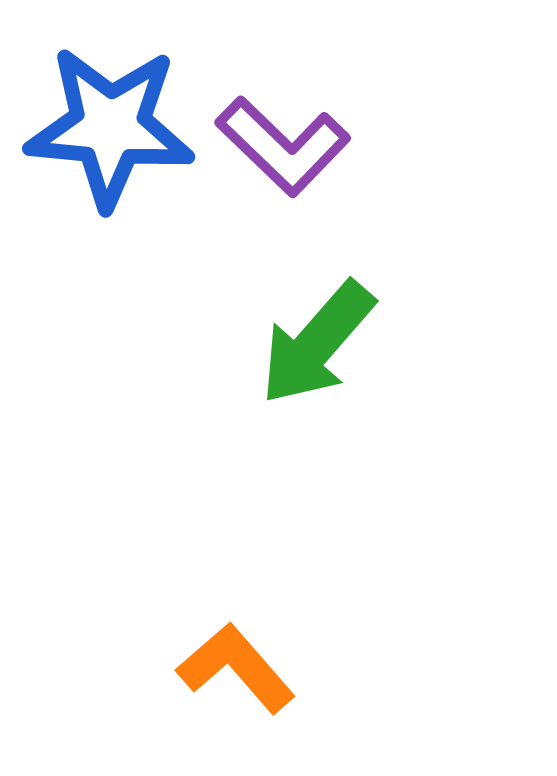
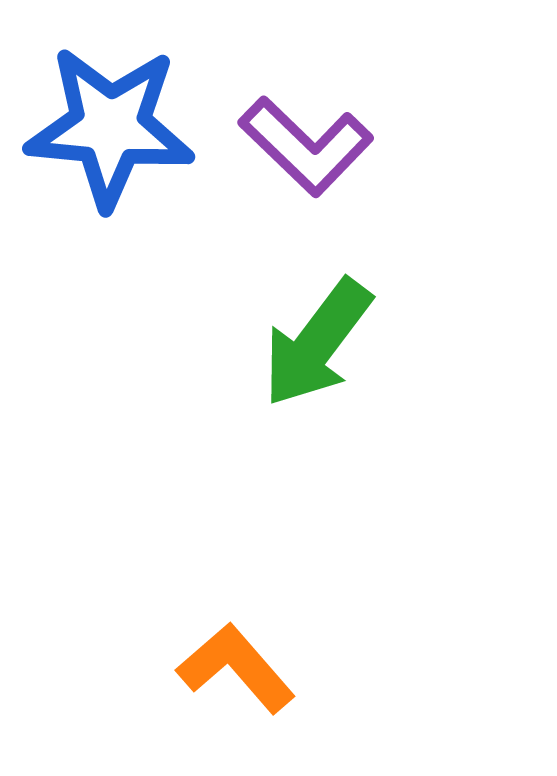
purple L-shape: moved 23 px right
green arrow: rotated 4 degrees counterclockwise
